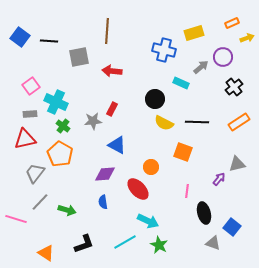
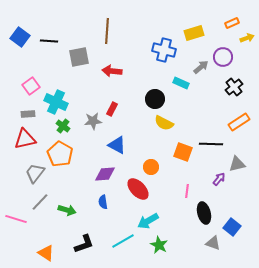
gray rectangle at (30, 114): moved 2 px left
black line at (197, 122): moved 14 px right, 22 px down
cyan arrow at (148, 221): rotated 125 degrees clockwise
cyan line at (125, 242): moved 2 px left, 1 px up
